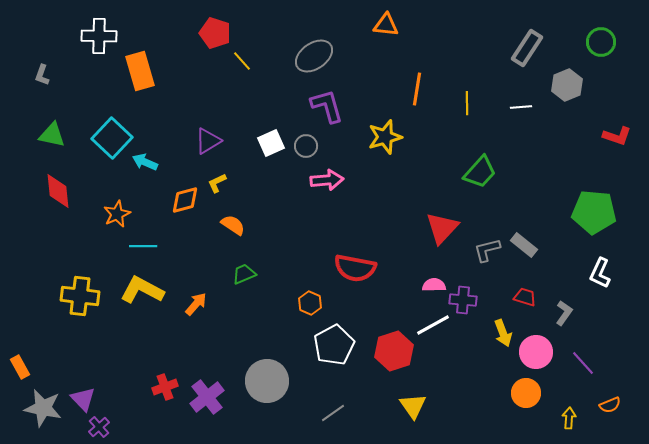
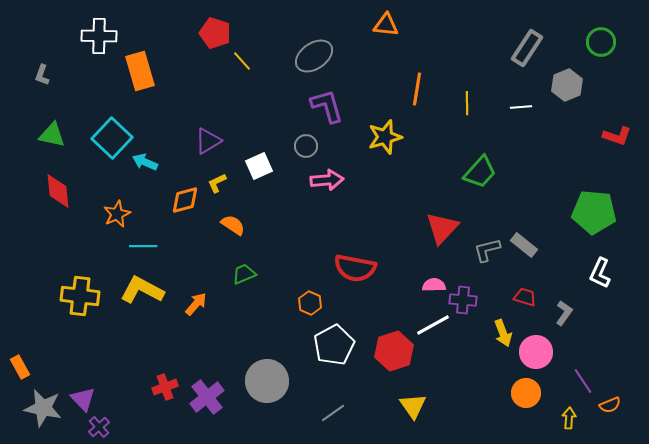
white square at (271, 143): moved 12 px left, 23 px down
purple line at (583, 363): moved 18 px down; rotated 8 degrees clockwise
